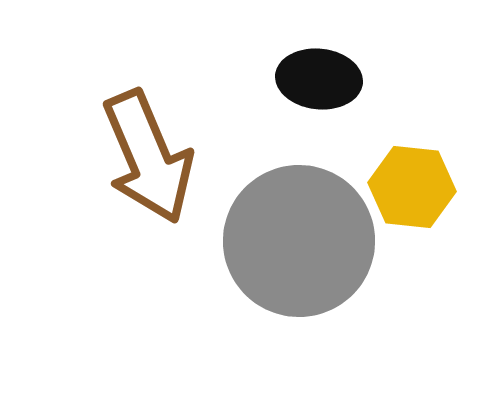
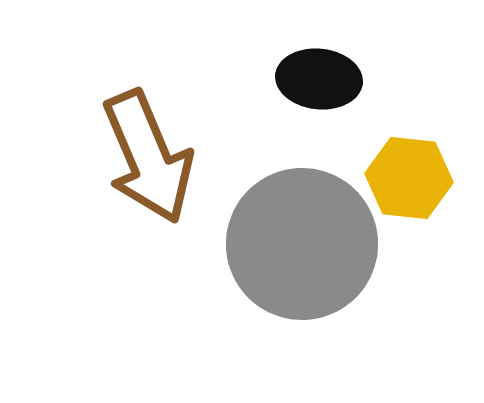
yellow hexagon: moved 3 px left, 9 px up
gray circle: moved 3 px right, 3 px down
